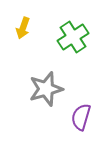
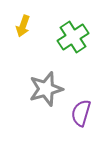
yellow arrow: moved 2 px up
purple semicircle: moved 4 px up
